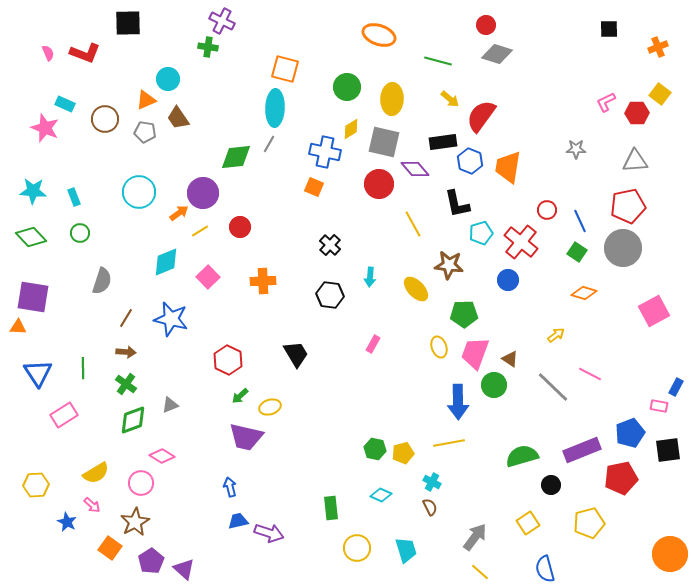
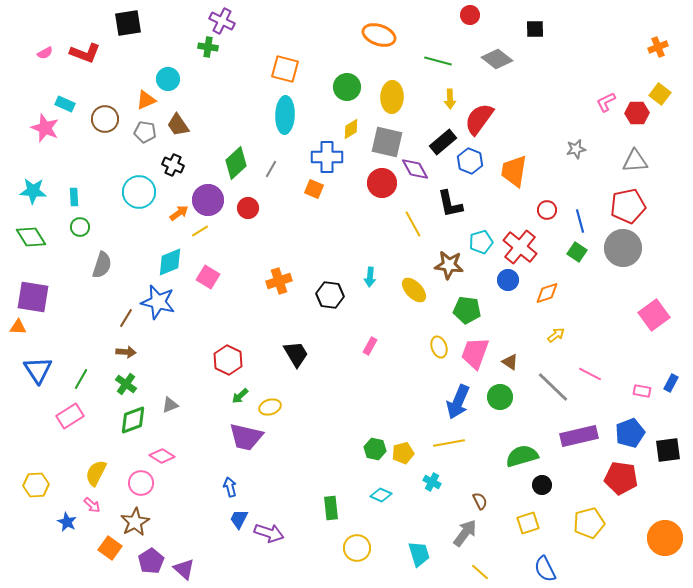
black square at (128, 23): rotated 8 degrees counterclockwise
red circle at (486, 25): moved 16 px left, 10 px up
black square at (609, 29): moved 74 px left
pink semicircle at (48, 53): moved 3 px left; rotated 84 degrees clockwise
gray diamond at (497, 54): moved 5 px down; rotated 20 degrees clockwise
yellow ellipse at (392, 99): moved 2 px up
yellow arrow at (450, 99): rotated 48 degrees clockwise
cyan ellipse at (275, 108): moved 10 px right, 7 px down
red semicircle at (481, 116): moved 2 px left, 3 px down
brown trapezoid at (178, 118): moved 7 px down
gray square at (384, 142): moved 3 px right
black rectangle at (443, 142): rotated 32 degrees counterclockwise
gray line at (269, 144): moved 2 px right, 25 px down
gray star at (576, 149): rotated 12 degrees counterclockwise
blue cross at (325, 152): moved 2 px right, 5 px down; rotated 12 degrees counterclockwise
green diamond at (236, 157): moved 6 px down; rotated 36 degrees counterclockwise
orange trapezoid at (508, 167): moved 6 px right, 4 px down
purple diamond at (415, 169): rotated 12 degrees clockwise
red circle at (379, 184): moved 3 px right, 1 px up
orange square at (314, 187): moved 2 px down
purple circle at (203, 193): moved 5 px right, 7 px down
cyan rectangle at (74, 197): rotated 18 degrees clockwise
black L-shape at (457, 204): moved 7 px left
blue line at (580, 221): rotated 10 degrees clockwise
red circle at (240, 227): moved 8 px right, 19 px up
green circle at (80, 233): moved 6 px up
cyan pentagon at (481, 233): moved 9 px down
green diamond at (31, 237): rotated 12 degrees clockwise
red cross at (521, 242): moved 1 px left, 5 px down
black cross at (330, 245): moved 157 px left, 80 px up; rotated 20 degrees counterclockwise
cyan diamond at (166, 262): moved 4 px right
pink square at (208, 277): rotated 15 degrees counterclockwise
gray semicircle at (102, 281): moved 16 px up
orange cross at (263, 281): moved 16 px right; rotated 15 degrees counterclockwise
yellow ellipse at (416, 289): moved 2 px left, 1 px down
orange diamond at (584, 293): moved 37 px left; rotated 35 degrees counterclockwise
pink square at (654, 311): moved 4 px down; rotated 8 degrees counterclockwise
green pentagon at (464, 314): moved 3 px right, 4 px up; rotated 8 degrees clockwise
blue star at (171, 319): moved 13 px left, 17 px up
pink rectangle at (373, 344): moved 3 px left, 2 px down
brown triangle at (510, 359): moved 3 px down
green line at (83, 368): moved 2 px left, 11 px down; rotated 30 degrees clockwise
blue triangle at (38, 373): moved 3 px up
green circle at (494, 385): moved 6 px right, 12 px down
blue rectangle at (676, 387): moved 5 px left, 4 px up
blue arrow at (458, 402): rotated 24 degrees clockwise
pink rectangle at (659, 406): moved 17 px left, 15 px up
pink rectangle at (64, 415): moved 6 px right, 1 px down
purple rectangle at (582, 450): moved 3 px left, 14 px up; rotated 9 degrees clockwise
yellow semicircle at (96, 473): rotated 148 degrees clockwise
red pentagon at (621, 478): rotated 20 degrees clockwise
black circle at (551, 485): moved 9 px left
brown semicircle at (430, 507): moved 50 px right, 6 px up
blue trapezoid at (238, 521): moved 1 px right, 2 px up; rotated 50 degrees counterclockwise
yellow square at (528, 523): rotated 15 degrees clockwise
gray arrow at (475, 537): moved 10 px left, 4 px up
cyan trapezoid at (406, 550): moved 13 px right, 4 px down
orange circle at (670, 554): moved 5 px left, 16 px up
blue semicircle at (545, 569): rotated 12 degrees counterclockwise
